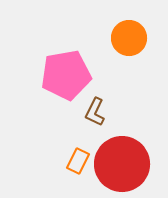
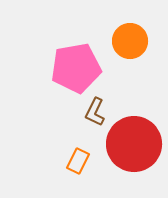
orange circle: moved 1 px right, 3 px down
pink pentagon: moved 10 px right, 7 px up
red circle: moved 12 px right, 20 px up
